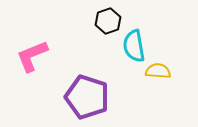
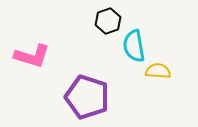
pink L-shape: rotated 141 degrees counterclockwise
